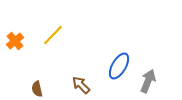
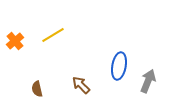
yellow line: rotated 15 degrees clockwise
blue ellipse: rotated 20 degrees counterclockwise
